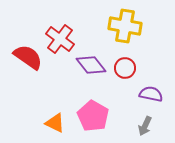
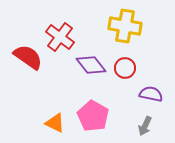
red cross: moved 2 px up
